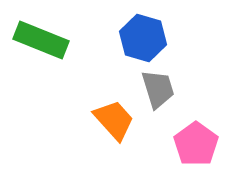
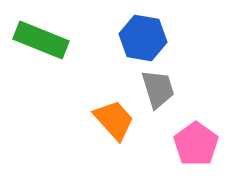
blue hexagon: rotated 6 degrees counterclockwise
